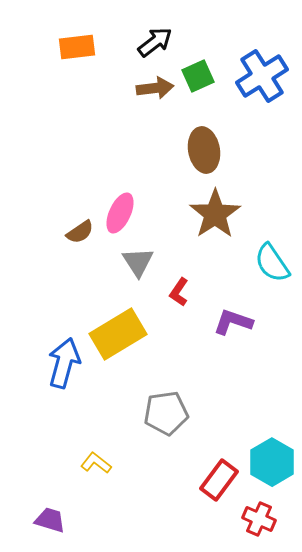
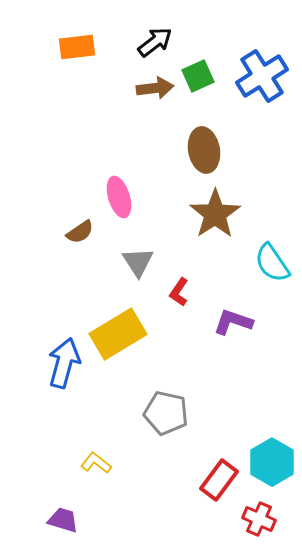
pink ellipse: moved 1 px left, 16 px up; rotated 42 degrees counterclockwise
gray pentagon: rotated 21 degrees clockwise
purple trapezoid: moved 13 px right
